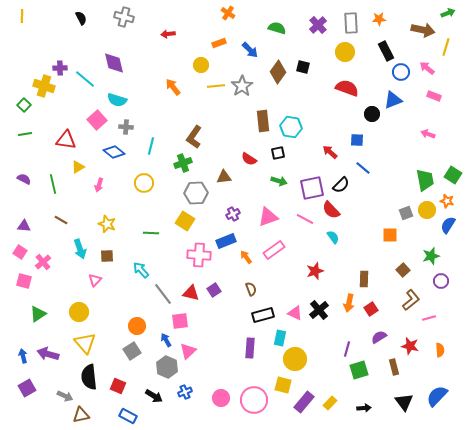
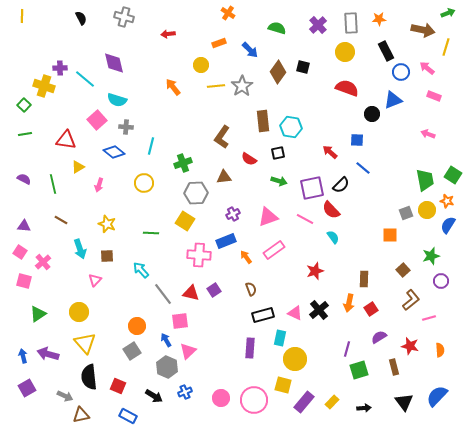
brown L-shape at (194, 137): moved 28 px right
yellow rectangle at (330, 403): moved 2 px right, 1 px up
